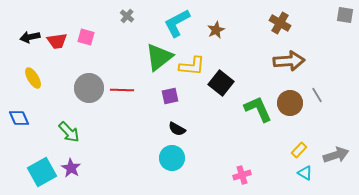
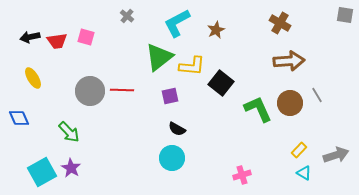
gray circle: moved 1 px right, 3 px down
cyan triangle: moved 1 px left
